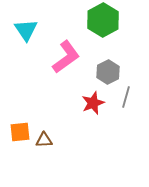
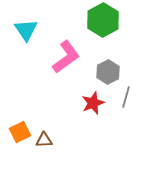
orange square: rotated 20 degrees counterclockwise
